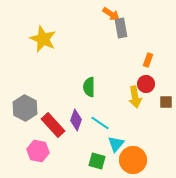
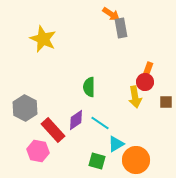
orange rectangle: moved 9 px down
red circle: moved 1 px left, 2 px up
purple diamond: rotated 35 degrees clockwise
red rectangle: moved 5 px down
cyan triangle: rotated 18 degrees clockwise
orange circle: moved 3 px right
